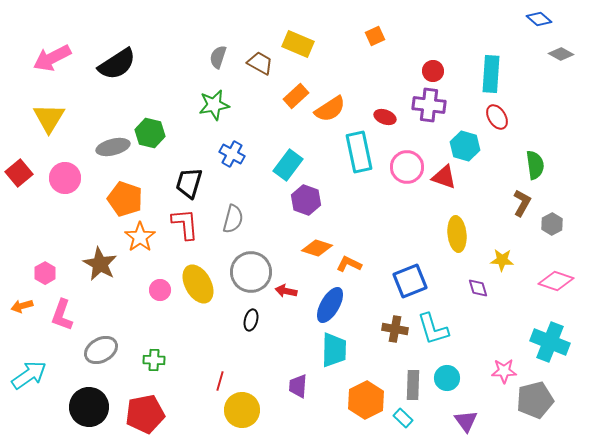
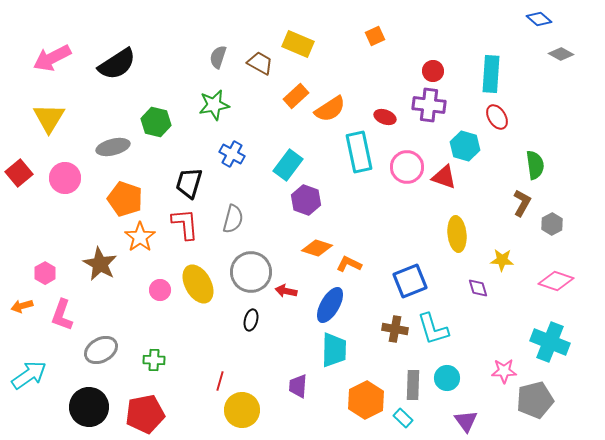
green hexagon at (150, 133): moved 6 px right, 11 px up
